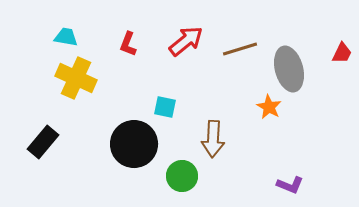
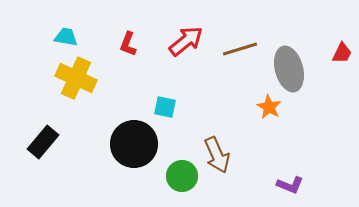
brown arrow: moved 4 px right, 16 px down; rotated 27 degrees counterclockwise
